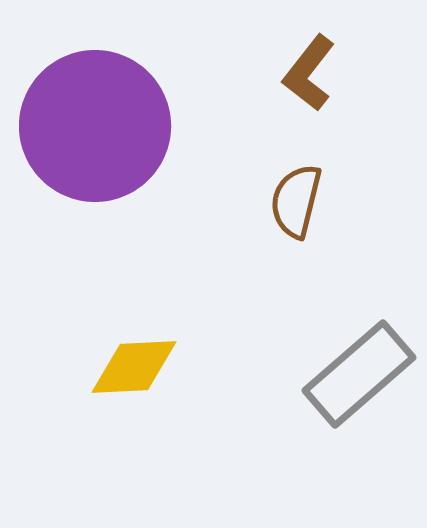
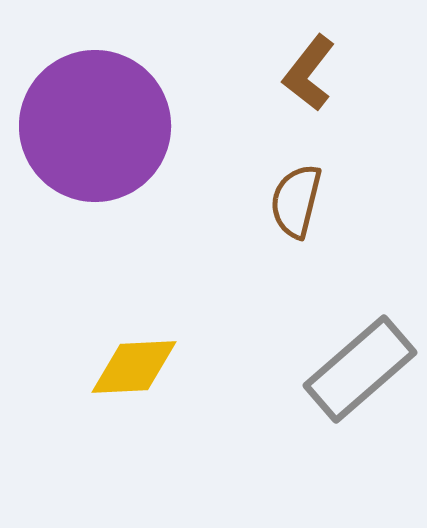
gray rectangle: moved 1 px right, 5 px up
